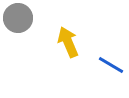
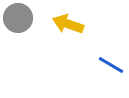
yellow arrow: moved 18 px up; rotated 48 degrees counterclockwise
